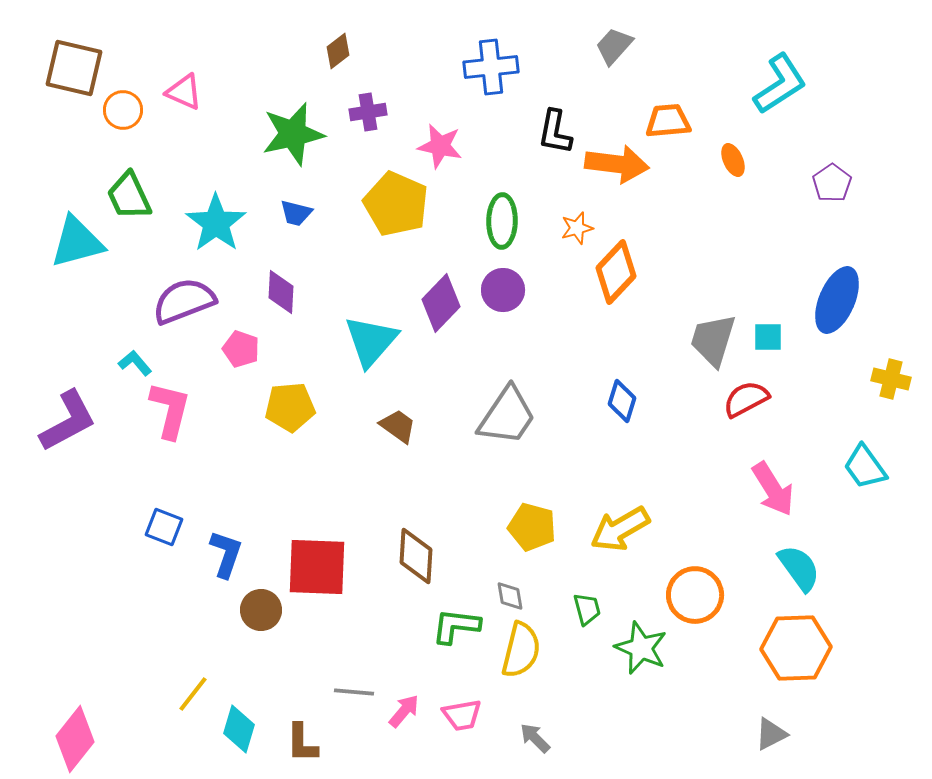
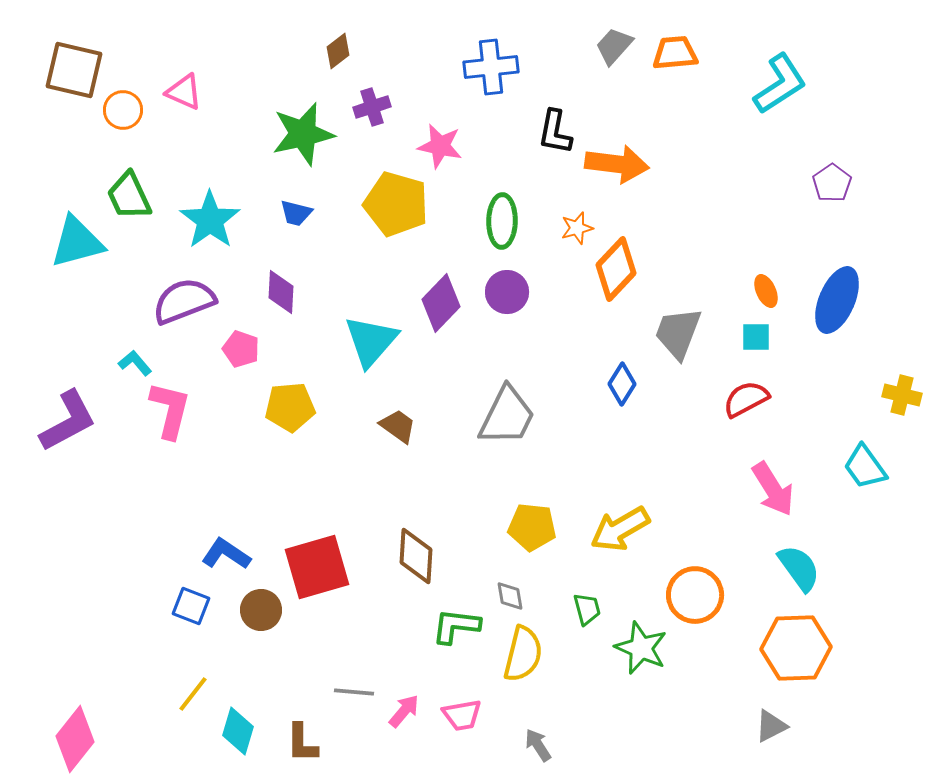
brown square at (74, 68): moved 2 px down
purple cross at (368, 112): moved 4 px right, 5 px up; rotated 9 degrees counterclockwise
orange trapezoid at (668, 121): moved 7 px right, 68 px up
green star at (293, 134): moved 10 px right
orange ellipse at (733, 160): moved 33 px right, 131 px down
yellow pentagon at (396, 204): rotated 8 degrees counterclockwise
cyan star at (216, 223): moved 6 px left, 3 px up
orange diamond at (616, 272): moved 3 px up
purple circle at (503, 290): moved 4 px right, 2 px down
cyan square at (768, 337): moved 12 px left
gray trapezoid at (713, 340): moved 35 px left, 7 px up; rotated 4 degrees clockwise
yellow cross at (891, 379): moved 11 px right, 16 px down
blue diamond at (622, 401): moved 17 px up; rotated 15 degrees clockwise
gray trapezoid at (507, 416): rotated 8 degrees counterclockwise
blue square at (164, 527): moved 27 px right, 79 px down
yellow pentagon at (532, 527): rotated 9 degrees counterclockwise
blue L-shape at (226, 554): rotated 75 degrees counterclockwise
red square at (317, 567): rotated 18 degrees counterclockwise
yellow semicircle at (521, 650): moved 2 px right, 4 px down
cyan diamond at (239, 729): moved 1 px left, 2 px down
gray triangle at (771, 734): moved 8 px up
gray arrow at (535, 738): moved 3 px right, 7 px down; rotated 12 degrees clockwise
